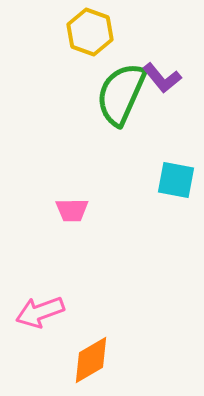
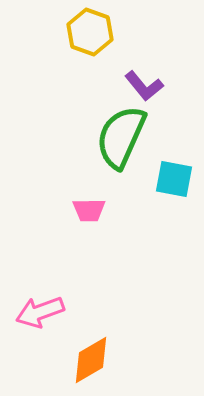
purple L-shape: moved 18 px left, 8 px down
green semicircle: moved 43 px down
cyan square: moved 2 px left, 1 px up
pink trapezoid: moved 17 px right
